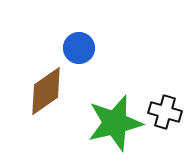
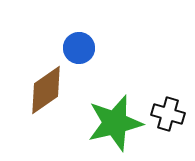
brown diamond: moved 1 px up
black cross: moved 3 px right, 2 px down
